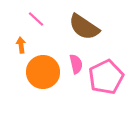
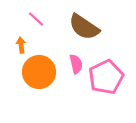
orange circle: moved 4 px left
